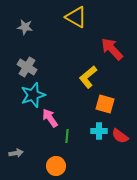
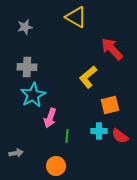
gray star: rotated 21 degrees counterclockwise
gray cross: rotated 30 degrees counterclockwise
cyan star: rotated 10 degrees counterclockwise
orange square: moved 5 px right, 1 px down; rotated 30 degrees counterclockwise
pink arrow: rotated 126 degrees counterclockwise
